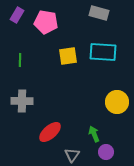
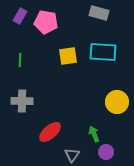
purple rectangle: moved 3 px right, 1 px down
